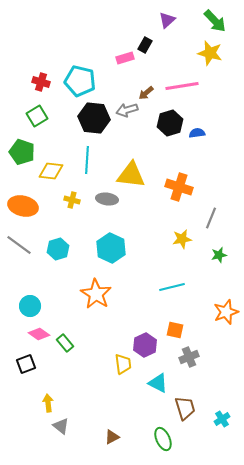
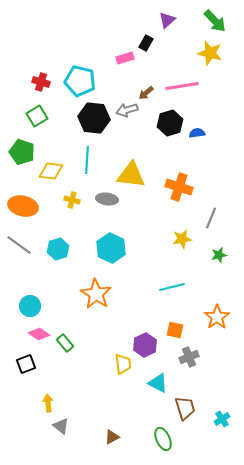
black rectangle at (145, 45): moved 1 px right, 2 px up
orange star at (226, 312): moved 9 px left, 5 px down; rotated 15 degrees counterclockwise
